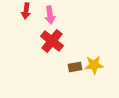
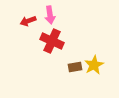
red arrow: moved 2 px right, 10 px down; rotated 63 degrees clockwise
red cross: rotated 15 degrees counterclockwise
yellow star: rotated 24 degrees counterclockwise
